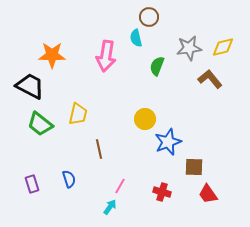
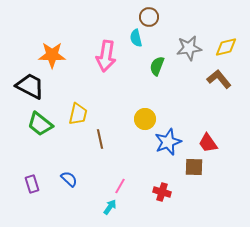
yellow diamond: moved 3 px right
brown L-shape: moved 9 px right
brown line: moved 1 px right, 10 px up
blue semicircle: rotated 30 degrees counterclockwise
red trapezoid: moved 51 px up
